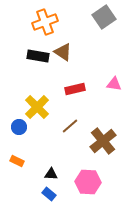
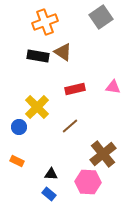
gray square: moved 3 px left
pink triangle: moved 1 px left, 3 px down
brown cross: moved 13 px down
